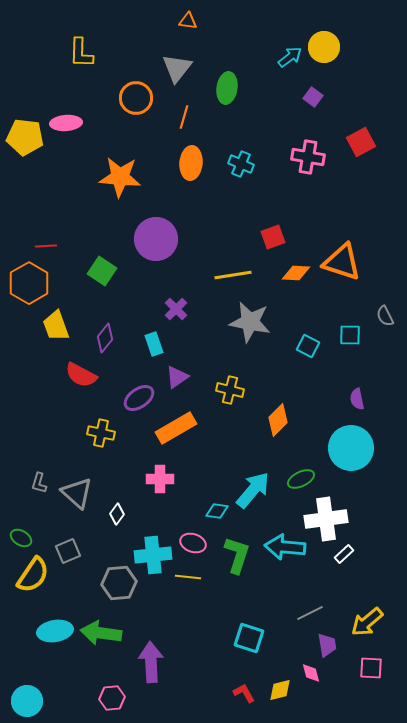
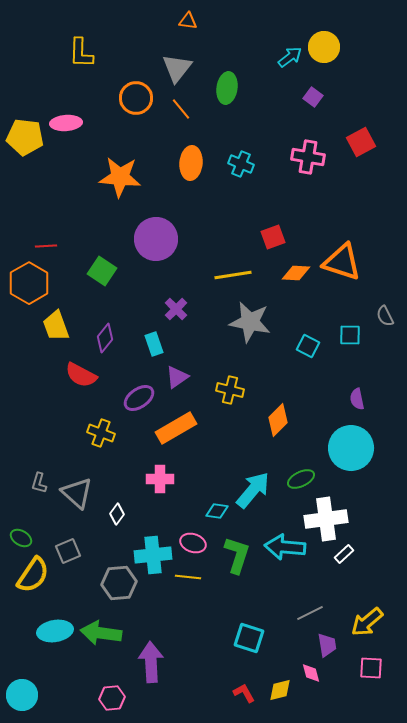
orange line at (184, 117): moved 3 px left, 8 px up; rotated 55 degrees counterclockwise
yellow cross at (101, 433): rotated 8 degrees clockwise
cyan circle at (27, 701): moved 5 px left, 6 px up
